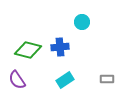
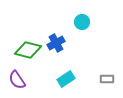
blue cross: moved 4 px left, 4 px up; rotated 24 degrees counterclockwise
cyan rectangle: moved 1 px right, 1 px up
